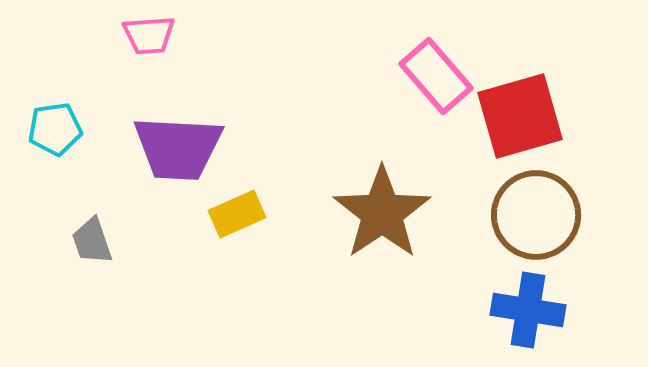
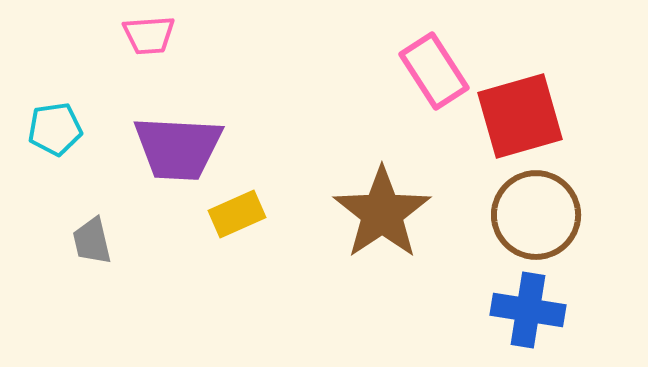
pink rectangle: moved 2 px left, 5 px up; rotated 8 degrees clockwise
gray trapezoid: rotated 6 degrees clockwise
